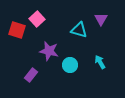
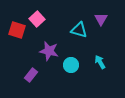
cyan circle: moved 1 px right
